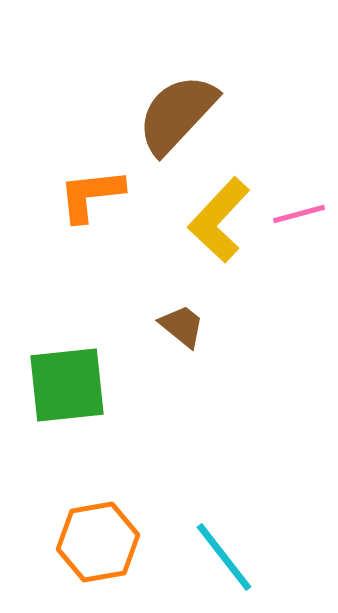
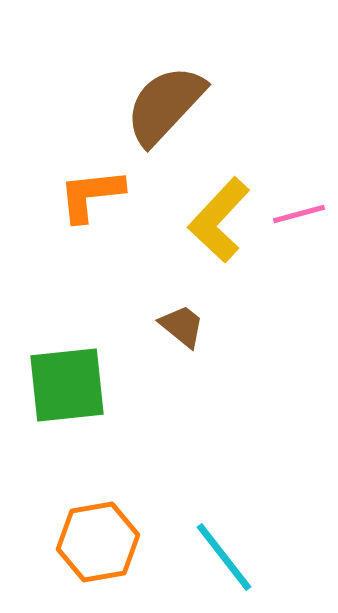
brown semicircle: moved 12 px left, 9 px up
